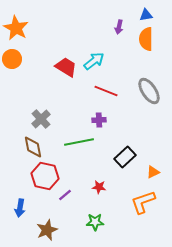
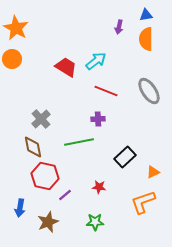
cyan arrow: moved 2 px right
purple cross: moved 1 px left, 1 px up
brown star: moved 1 px right, 8 px up
